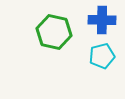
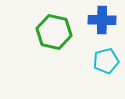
cyan pentagon: moved 4 px right, 5 px down
